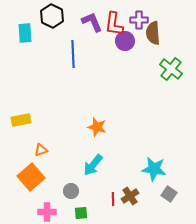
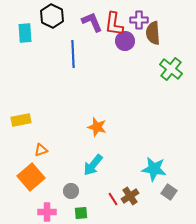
gray square: moved 2 px up
red line: rotated 32 degrees counterclockwise
